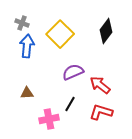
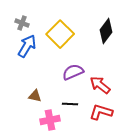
blue arrow: rotated 25 degrees clockwise
brown triangle: moved 8 px right, 3 px down; rotated 16 degrees clockwise
black line: rotated 63 degrees clockwise
pink cross: moved 1 px right, 1 px down
